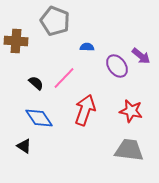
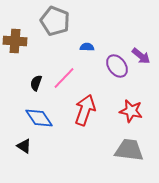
brown cross: moved 1 px left
black semicircle: rotated 112 degrees counterclockwise
